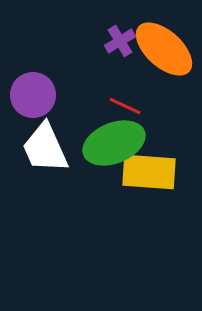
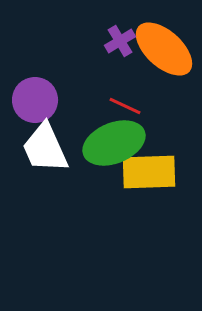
purple circle: moved 2 px right, 5 px down
yellow rectangle: rotated 6 degrees counterclockwise
